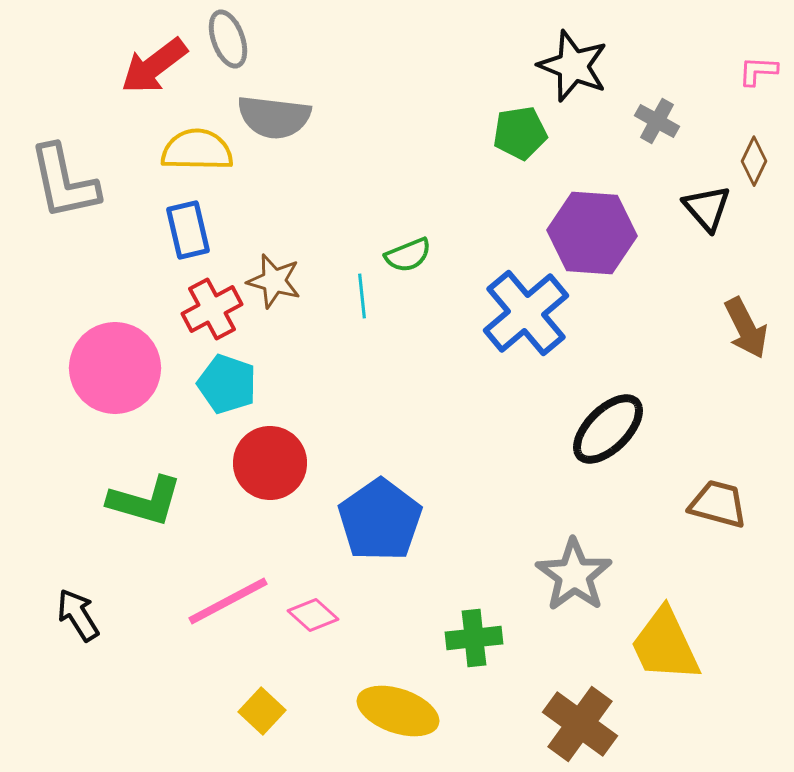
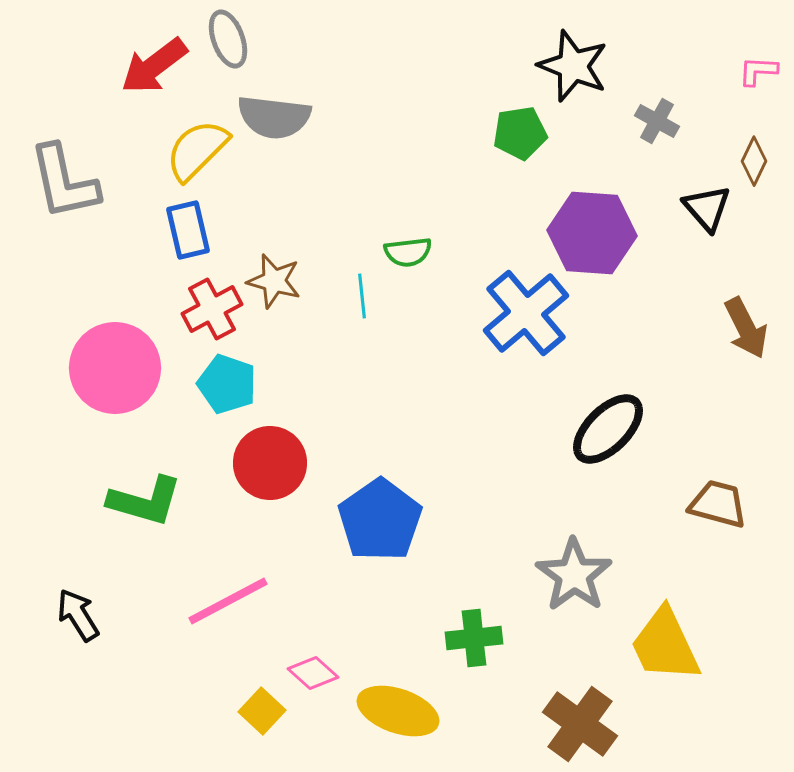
yellow semicircle: rotated 46 degrees counterclockwise
green semicircle: moved 3 px up; rotated 15 degrees clockwise
pink diamond: moved 58 px down
